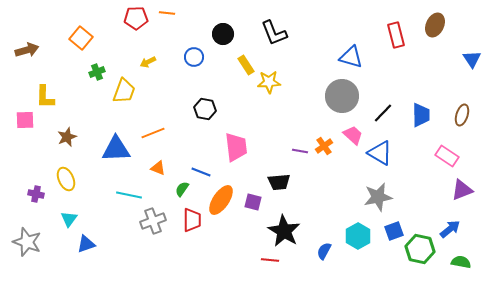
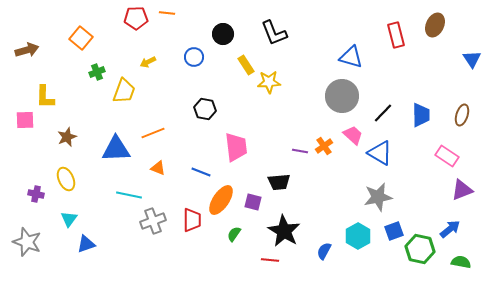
green semicircle at (182, 189): moved 52 px right, 45 px down
